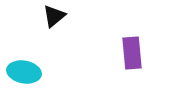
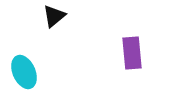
cyan ellipse: rotated 56 degrees clockwise
